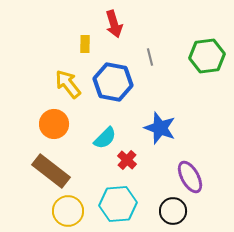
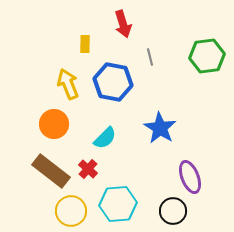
red arrow: moved 9 px right
yellow arrow: rotated 16 degrees clockwise
blue star: rotated 12 degrees clockwise
red cross: moved 39 px left, 9 px down
purple ellipse: rotated 8 degrees clockwise
yellow circle: moved 3 px right
